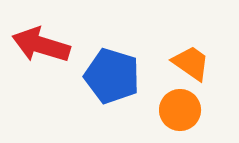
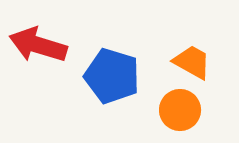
red arrow: moved 3 px left
orange trapezoid: moved 1 px right, 1 px up; rotated 6 degrees counterclockwise
